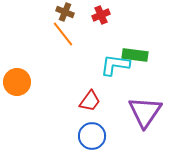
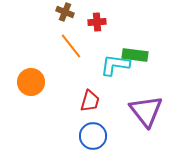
red cross: moved 4 px left, 7 px down; rotated 18 degrees clockwise
orange line: moved 8 px right, 12 px down
orange circle: moved 14 px right
red trapezoid: rotated 20 degrees counterclockwise
purple triangle: moved 1 px right, 1 px up; rotated 12 degrees counterclockwise
blue circle: moved 1 px right
